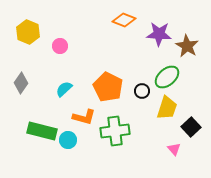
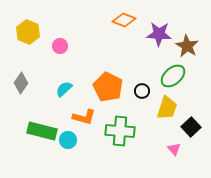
green ellipse: moved 6 px right, 1 px up
green cross: moved 5 px right; rotated 12 degrees clockwise
